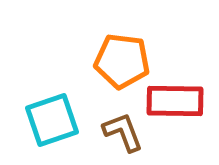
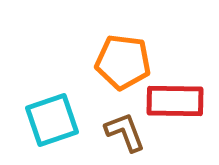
orange pentagon: moved 1 px right, 1 px down
brown L-shape: moved 2 px right
